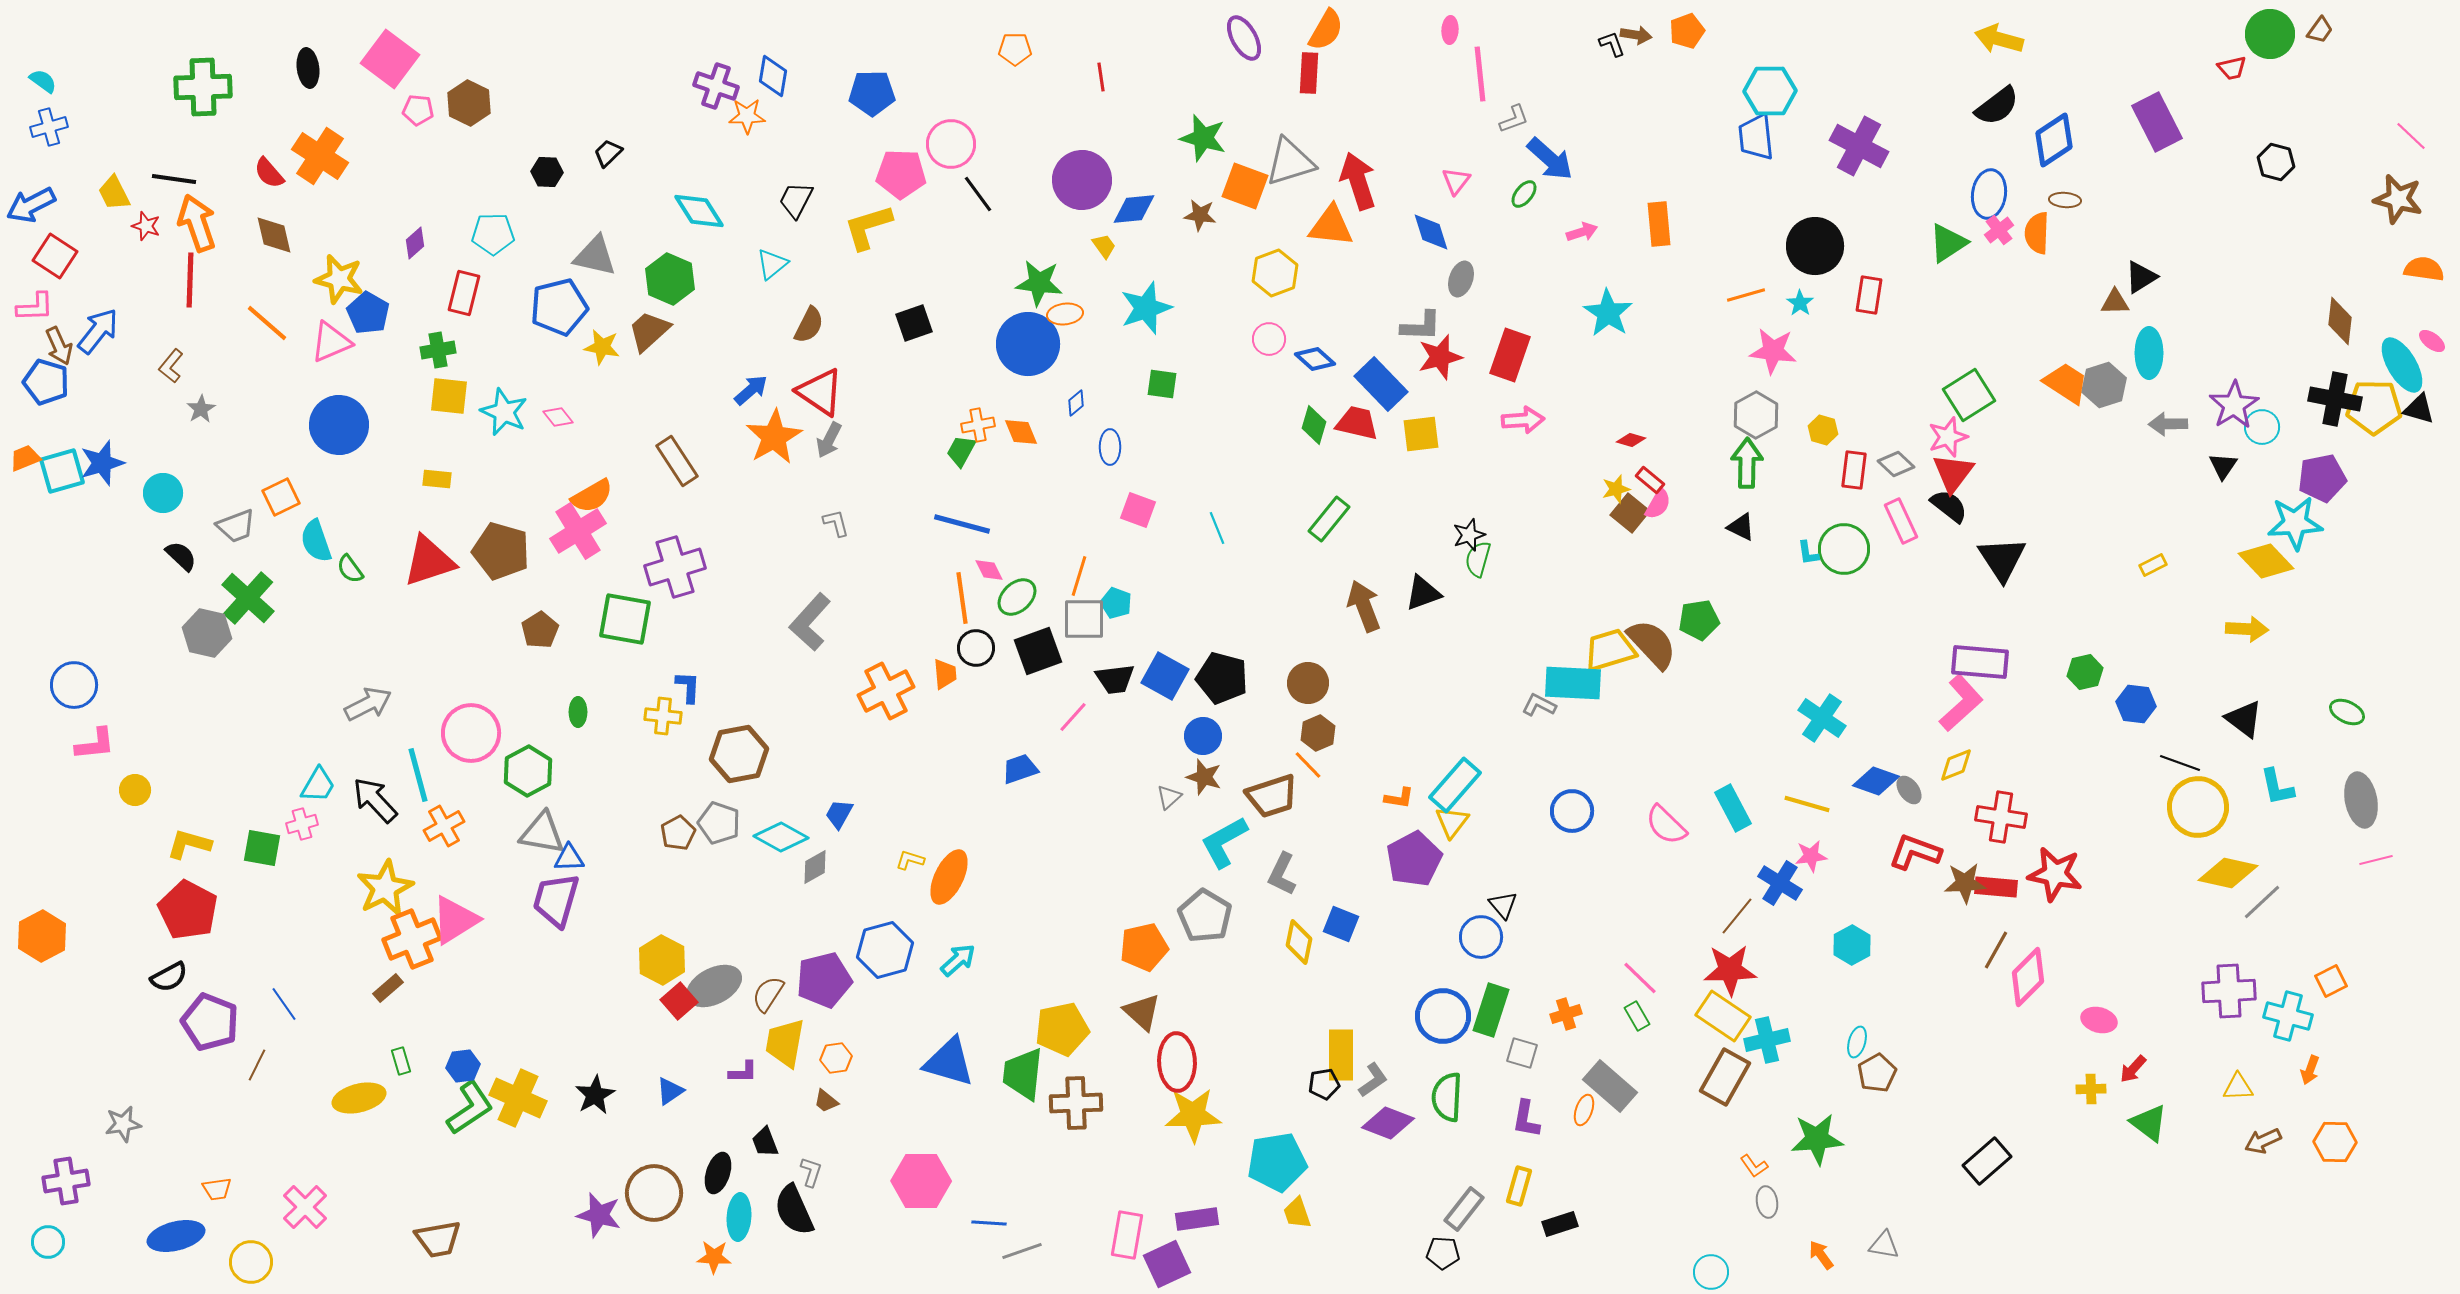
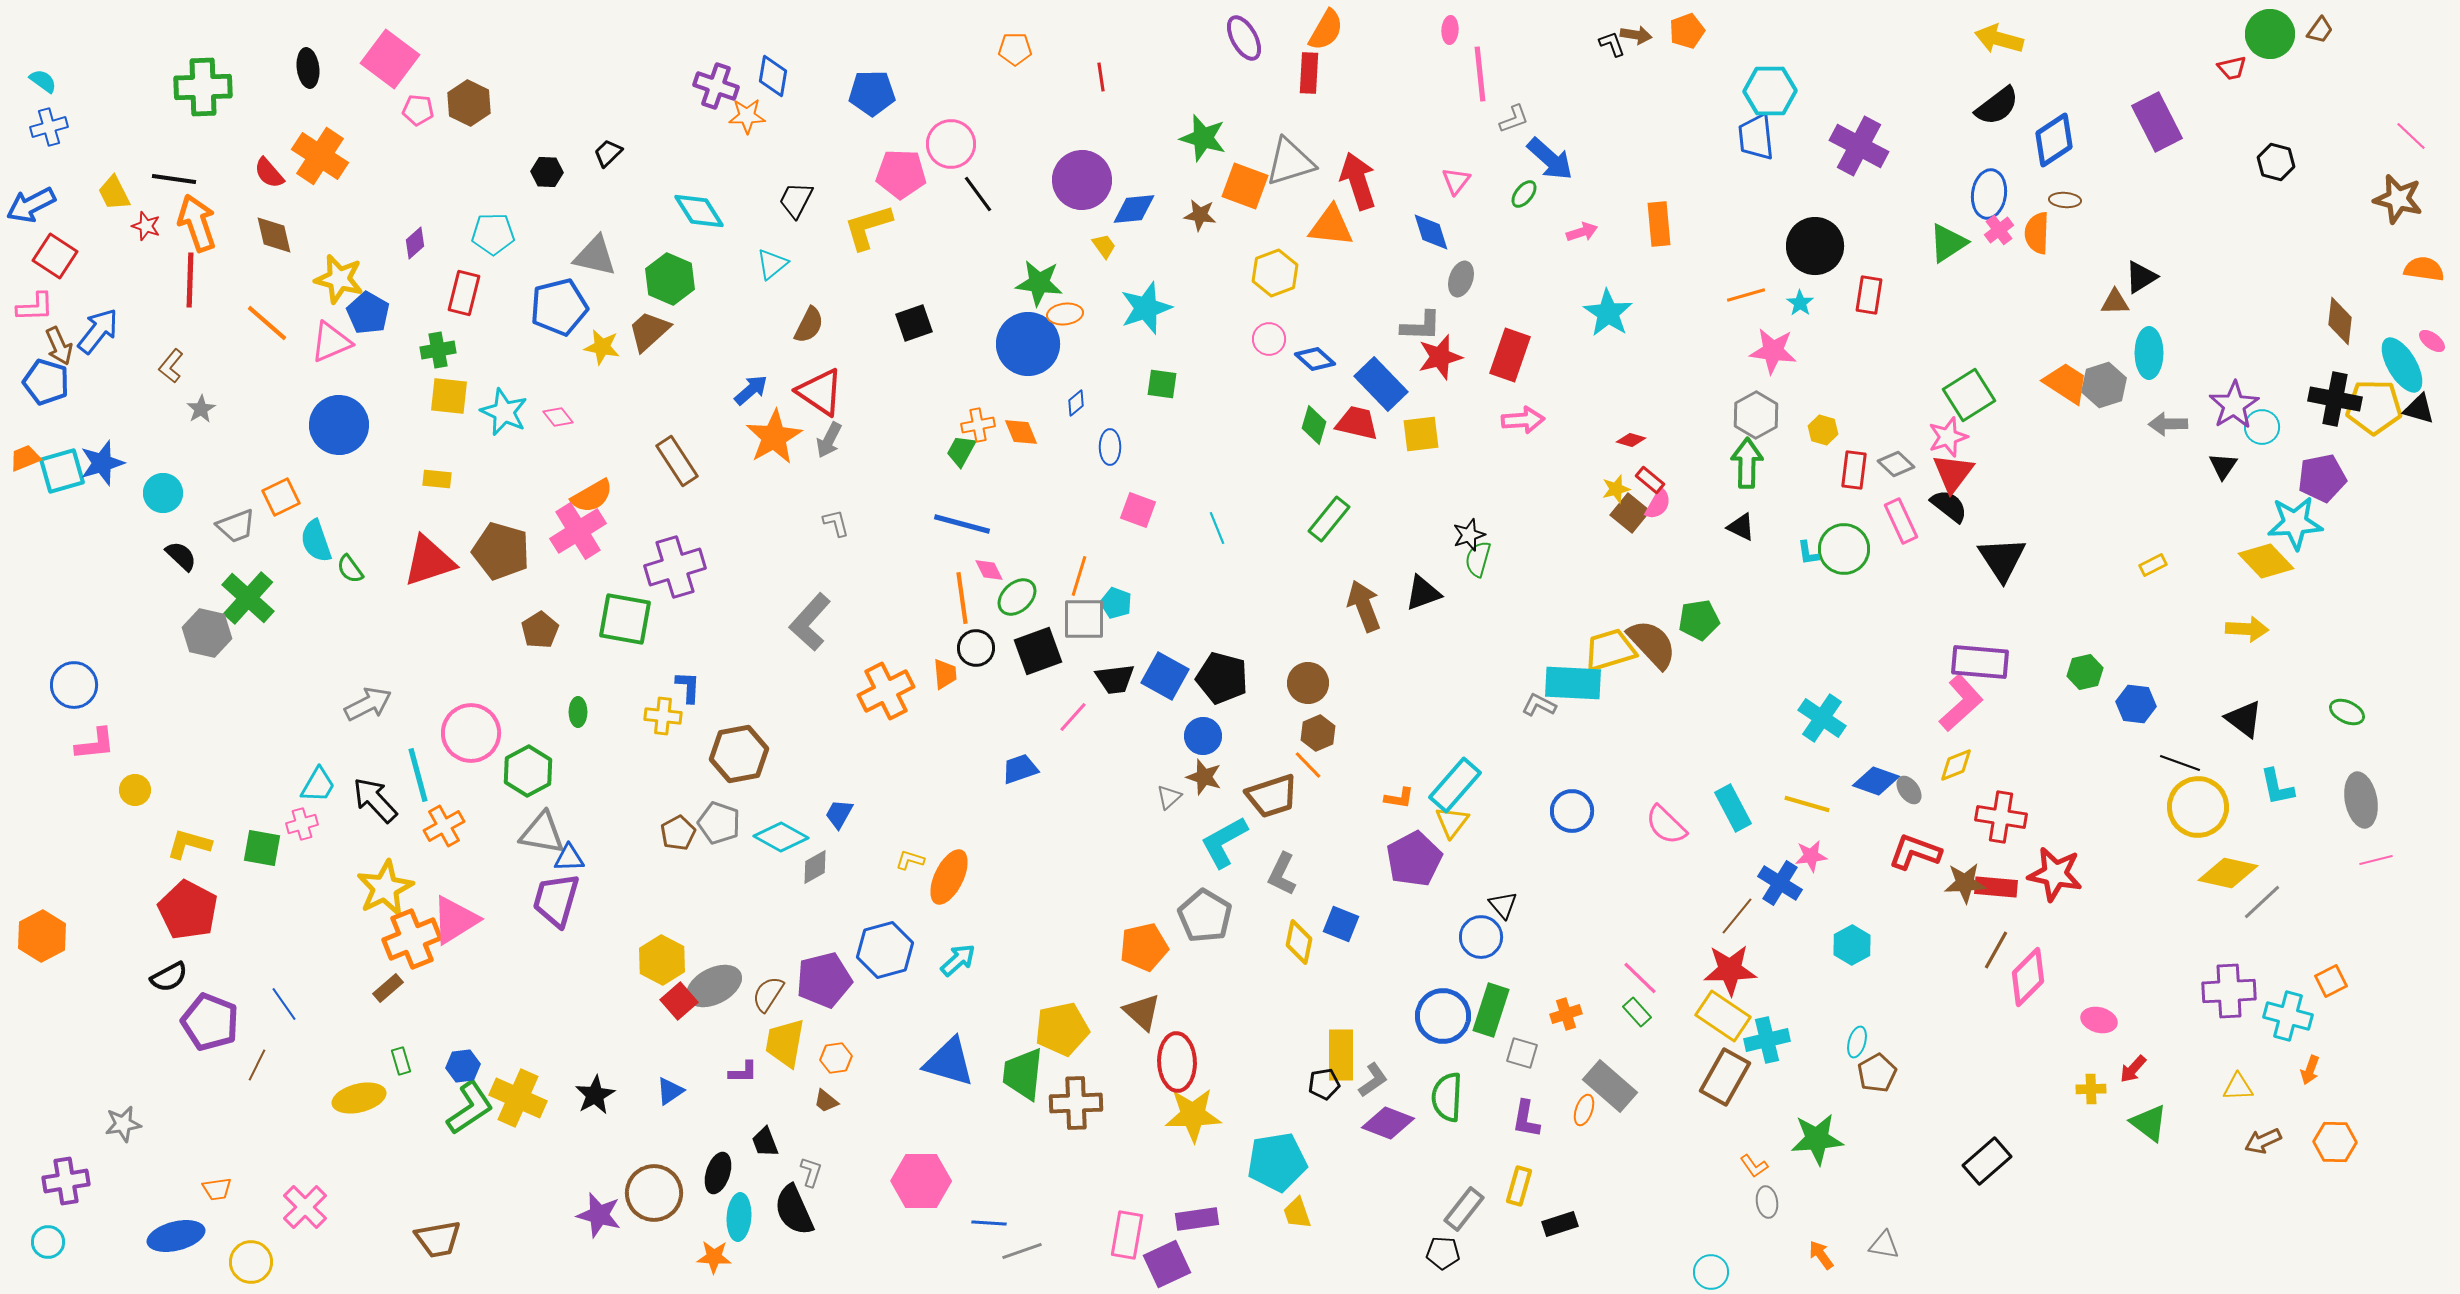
green rectangle at (1637, 1016): moved 4 px up; rotated 12 degrees counterclockwise
